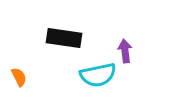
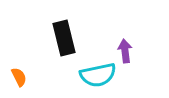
black rectangle: rotated 68 degrees clockwise
